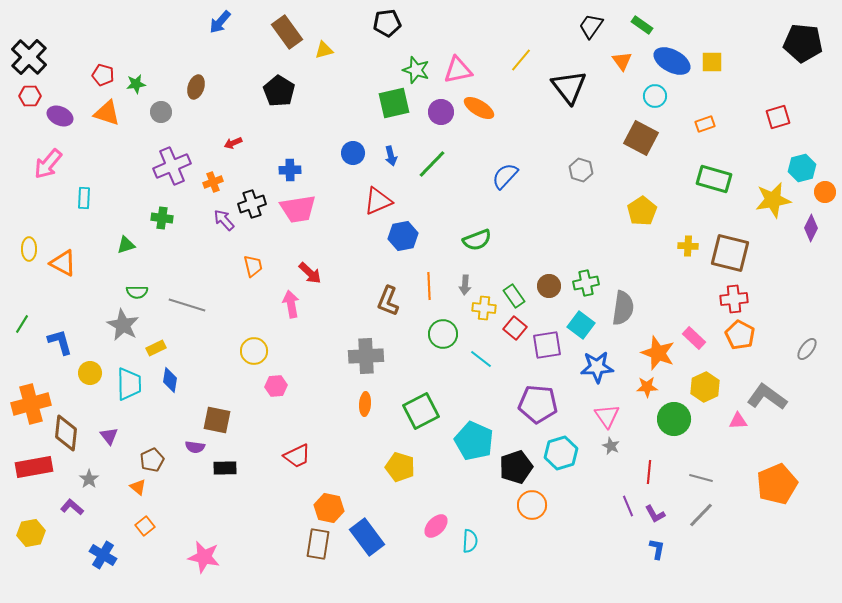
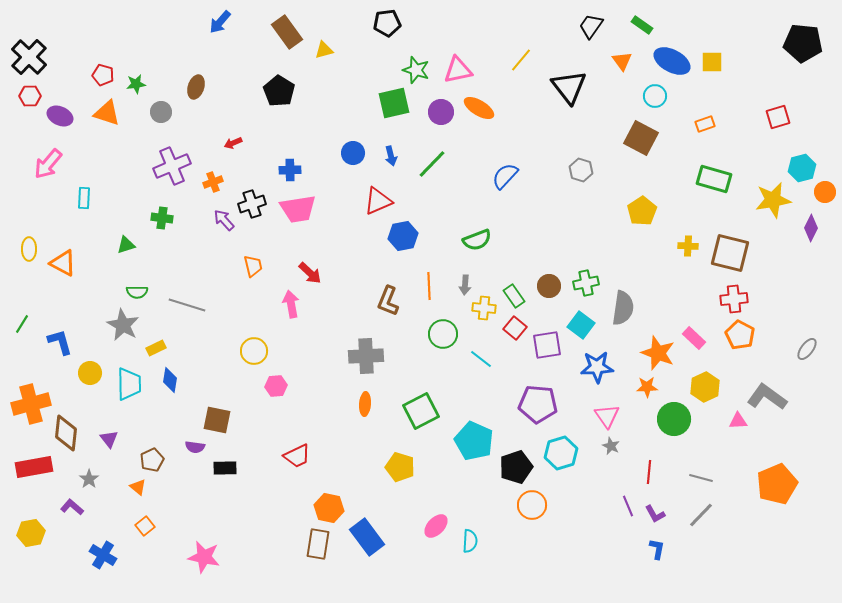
purple triangle at (109, 436): moved 3 px down
